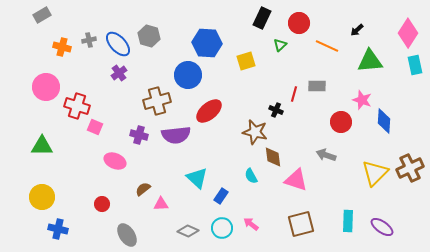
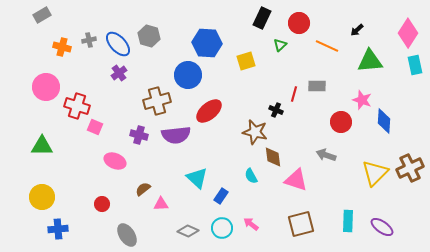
blue cross at (58, 229): rotated 18 degrees counterclockwise
